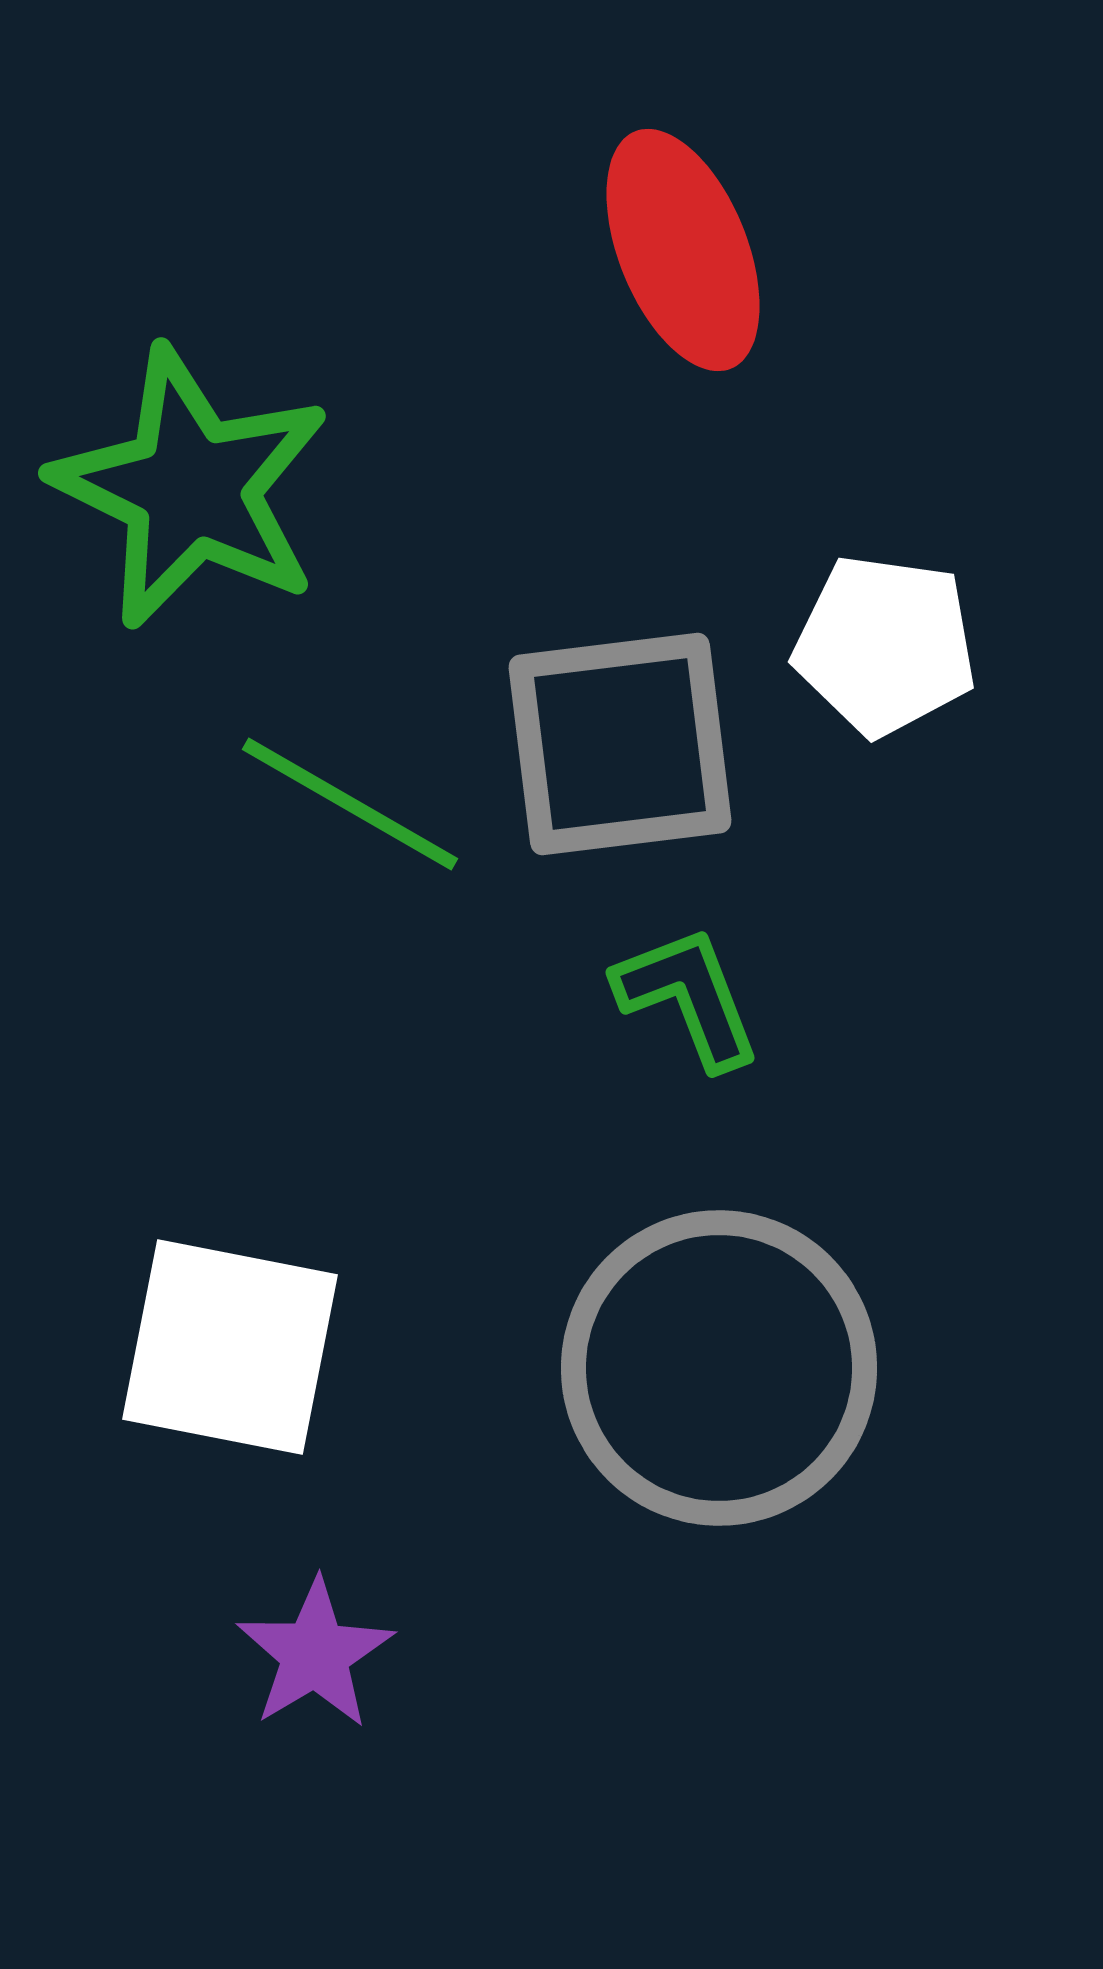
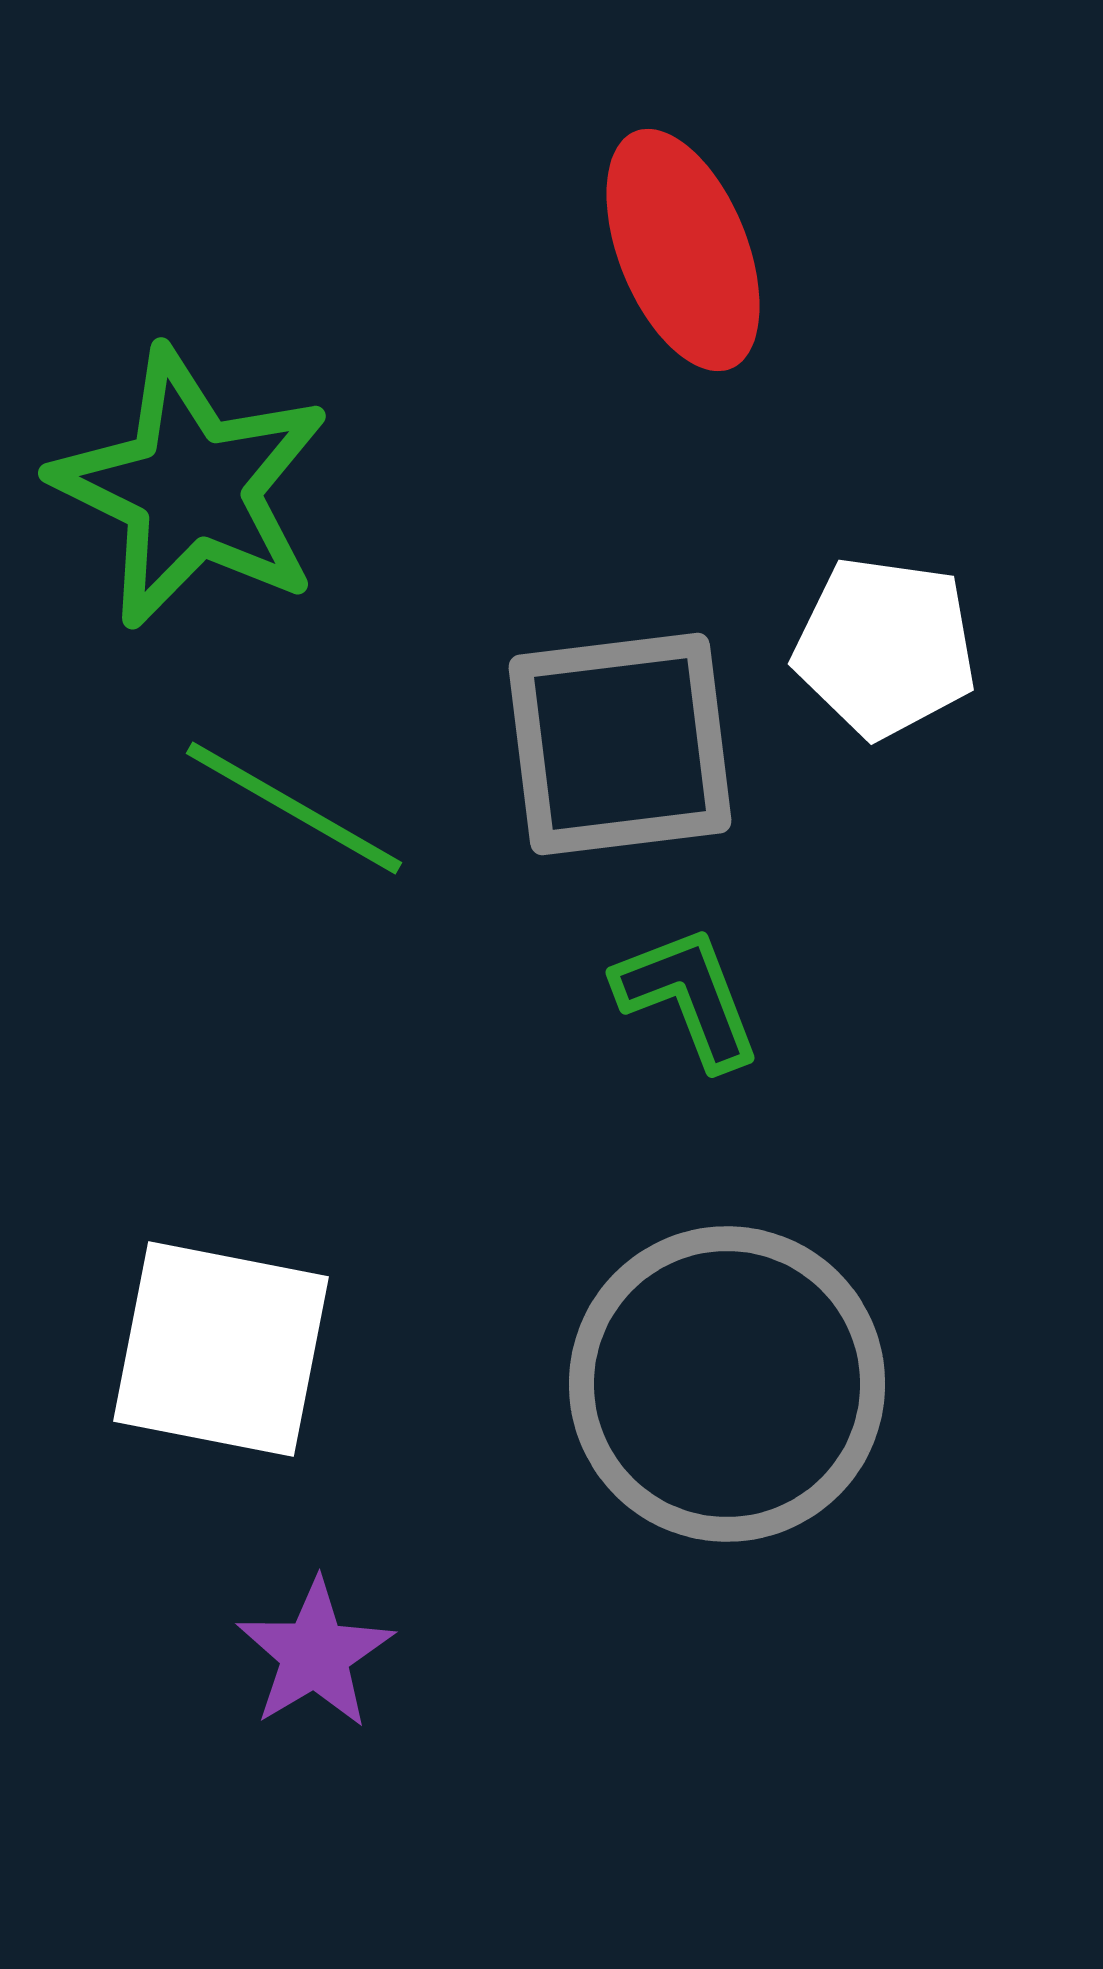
white pentagon: moved 2 px down
green line: moved 56 px left, 4 px down
white square: moved 9 px left, 2 px down
gray circle: moved 8 px right, 16 px down
